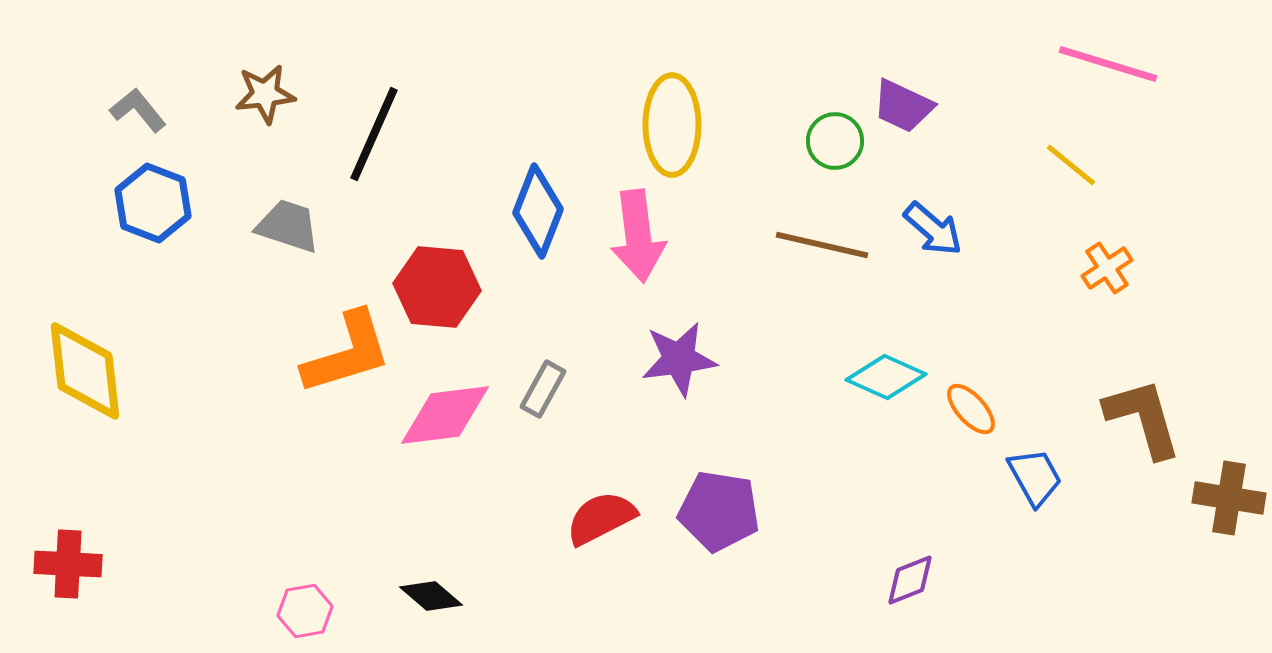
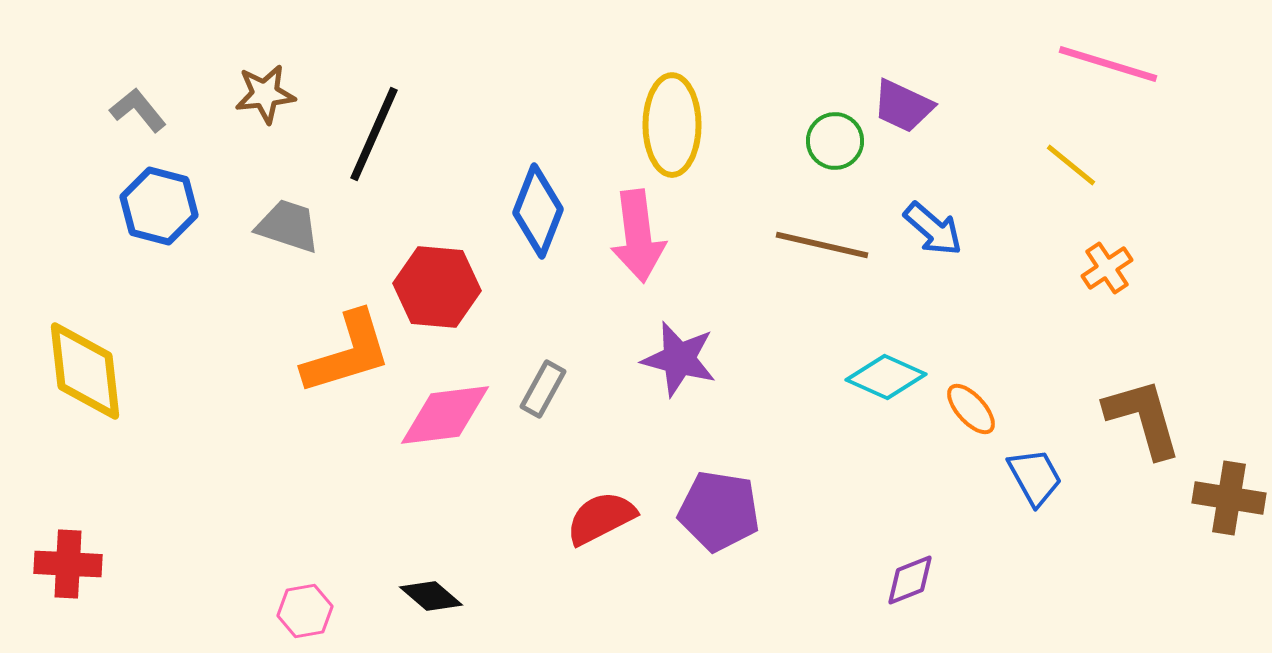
blue hexagon: moved 6 px right, 3 px down; rotated 6 degrees counterclockwise
purple star: rotated 22 degrees clockwise
